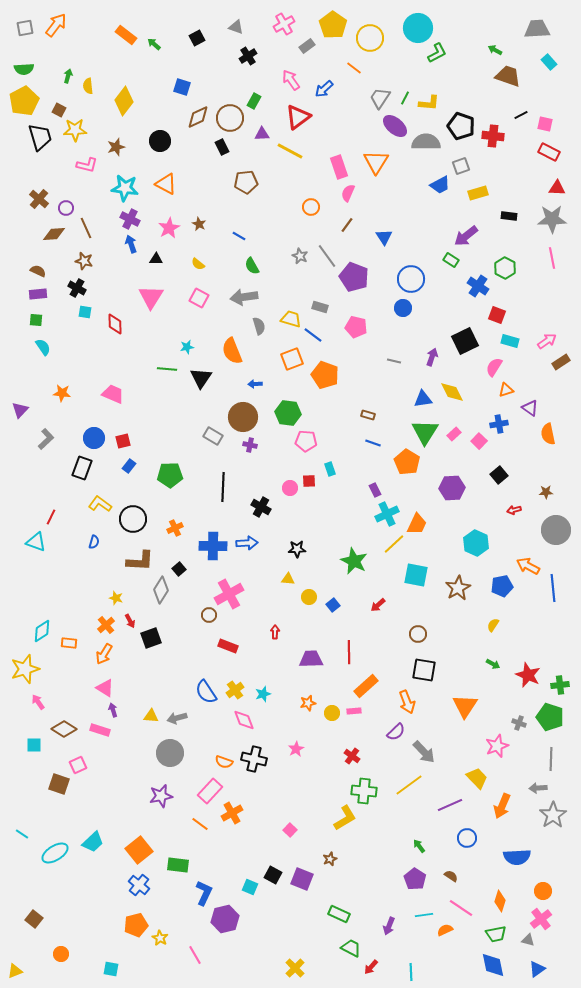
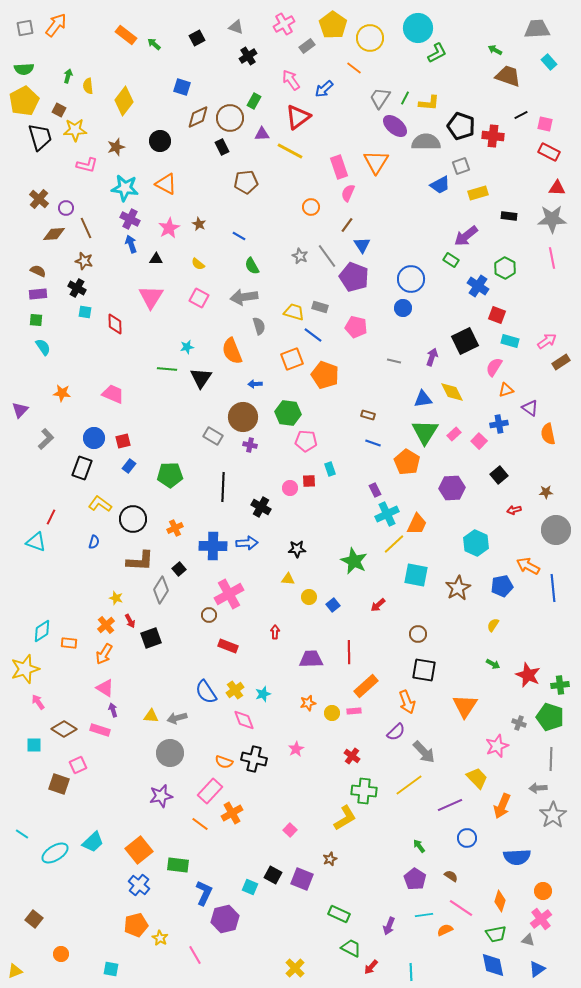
blue triangle at (384, 237): moved 22 px left, 8 px down
yellow trapezoid at (291, 319): moved 3 px right, 7 px up
